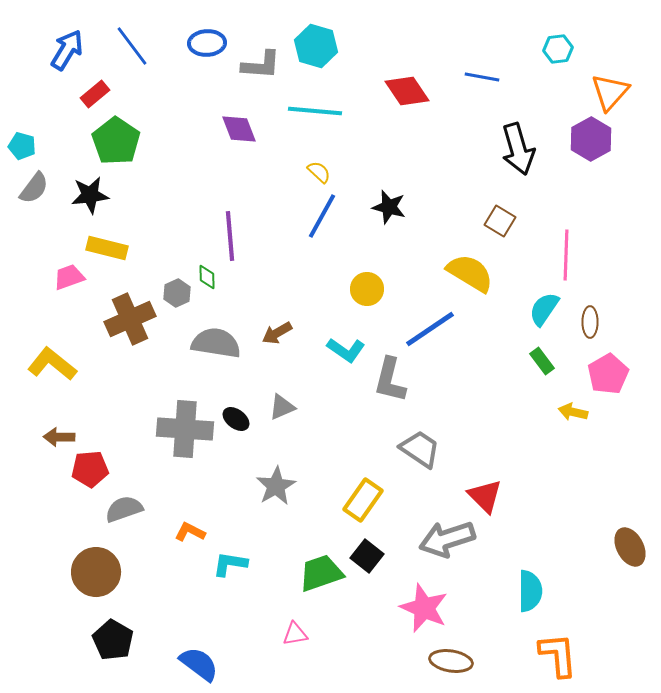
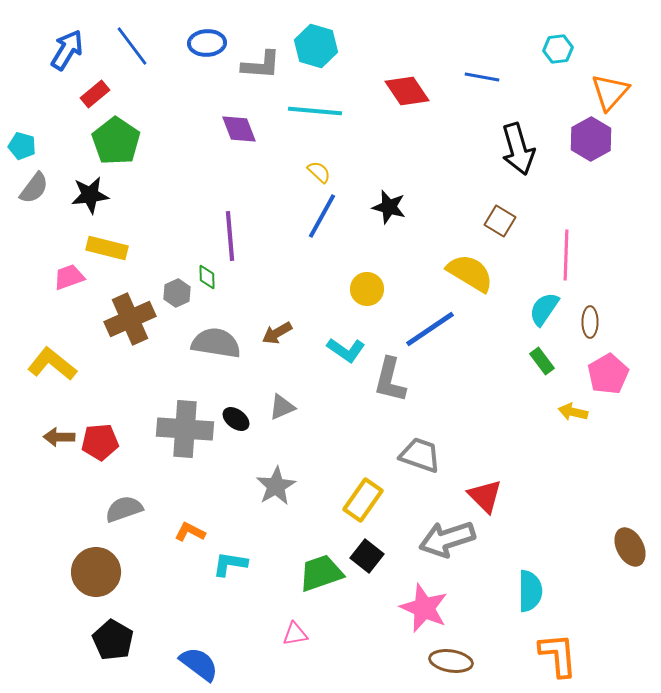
gray trapezoid at (420, 449): moved 6 px down; rotated 15 degrees counterclockwise
red pentagon at (90, 469): moved 10 px right, 27 px up
